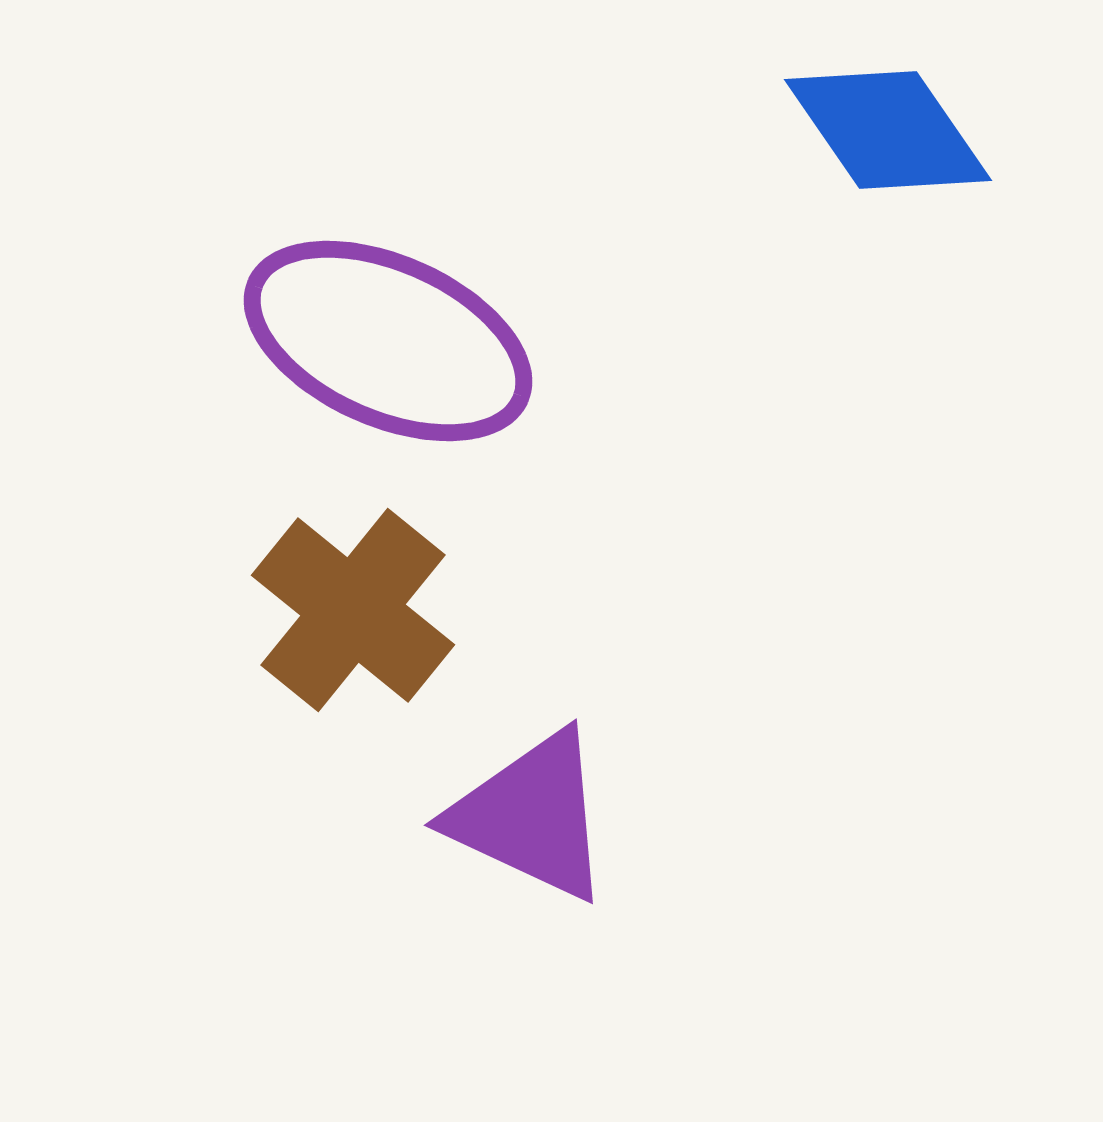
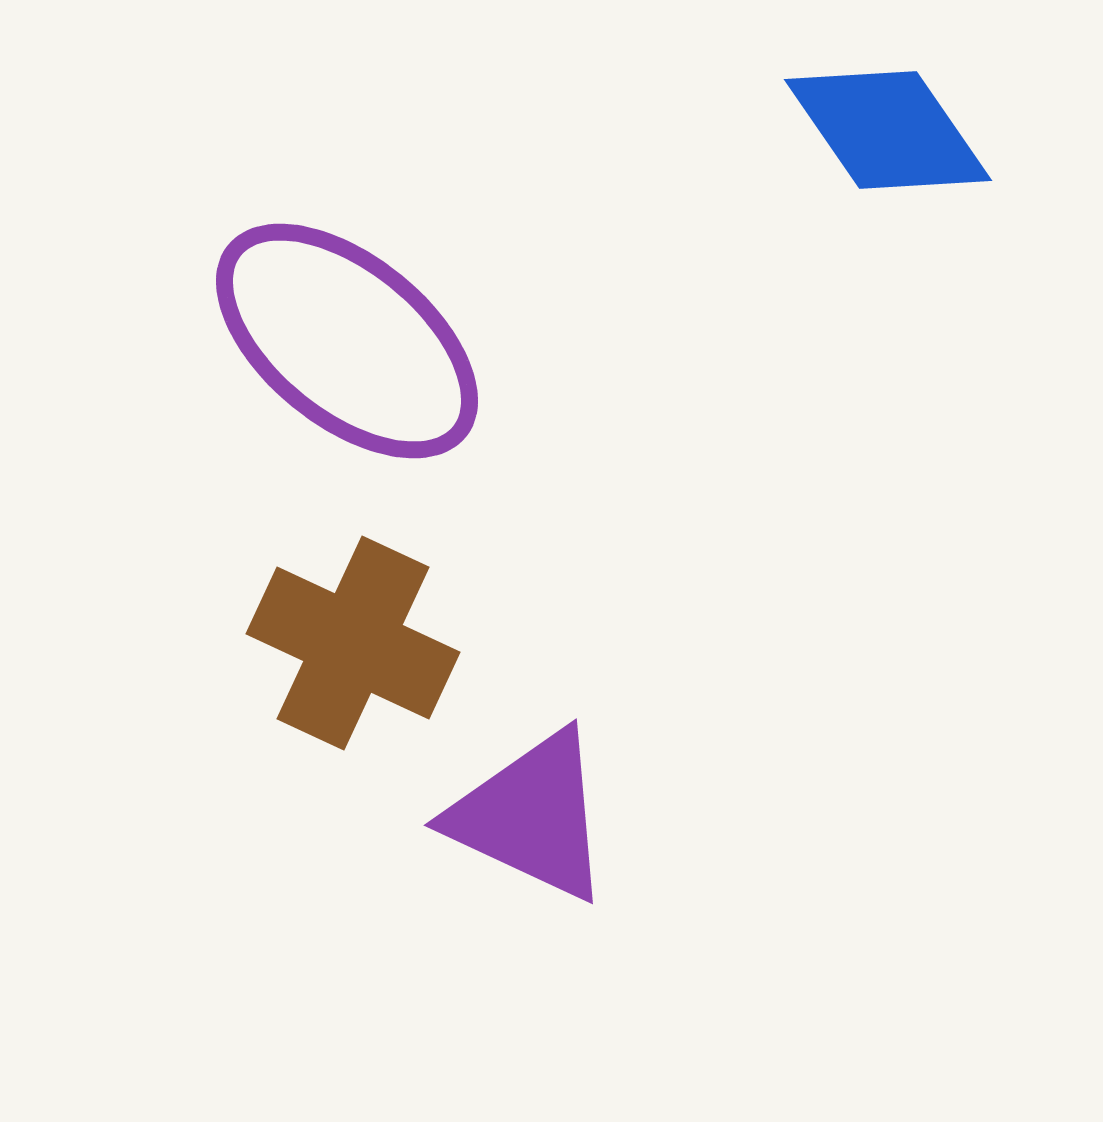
purple ellipse: moved 41 px left; rotated 15 degrees clockwise
brown cross: moved 33 px down; rotated 14 degrees counterclockwise
